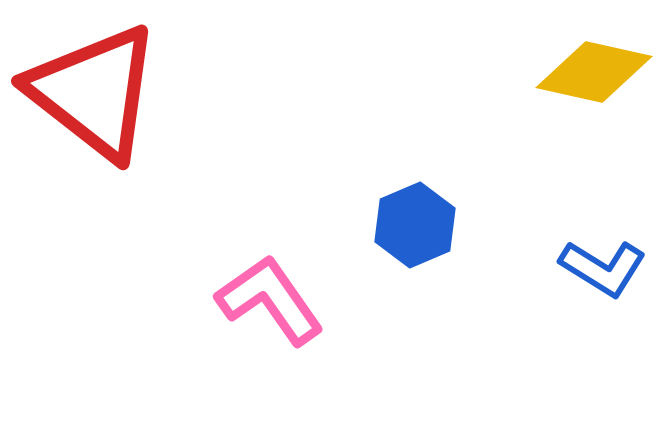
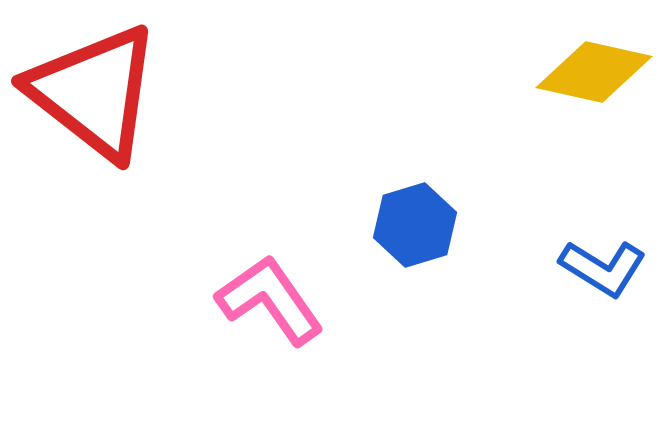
blue hexagon: rotated 6 degrees clockwise
